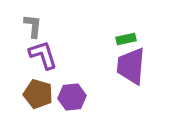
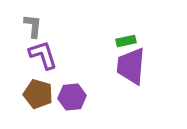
green rectangle: moved 2 px down
